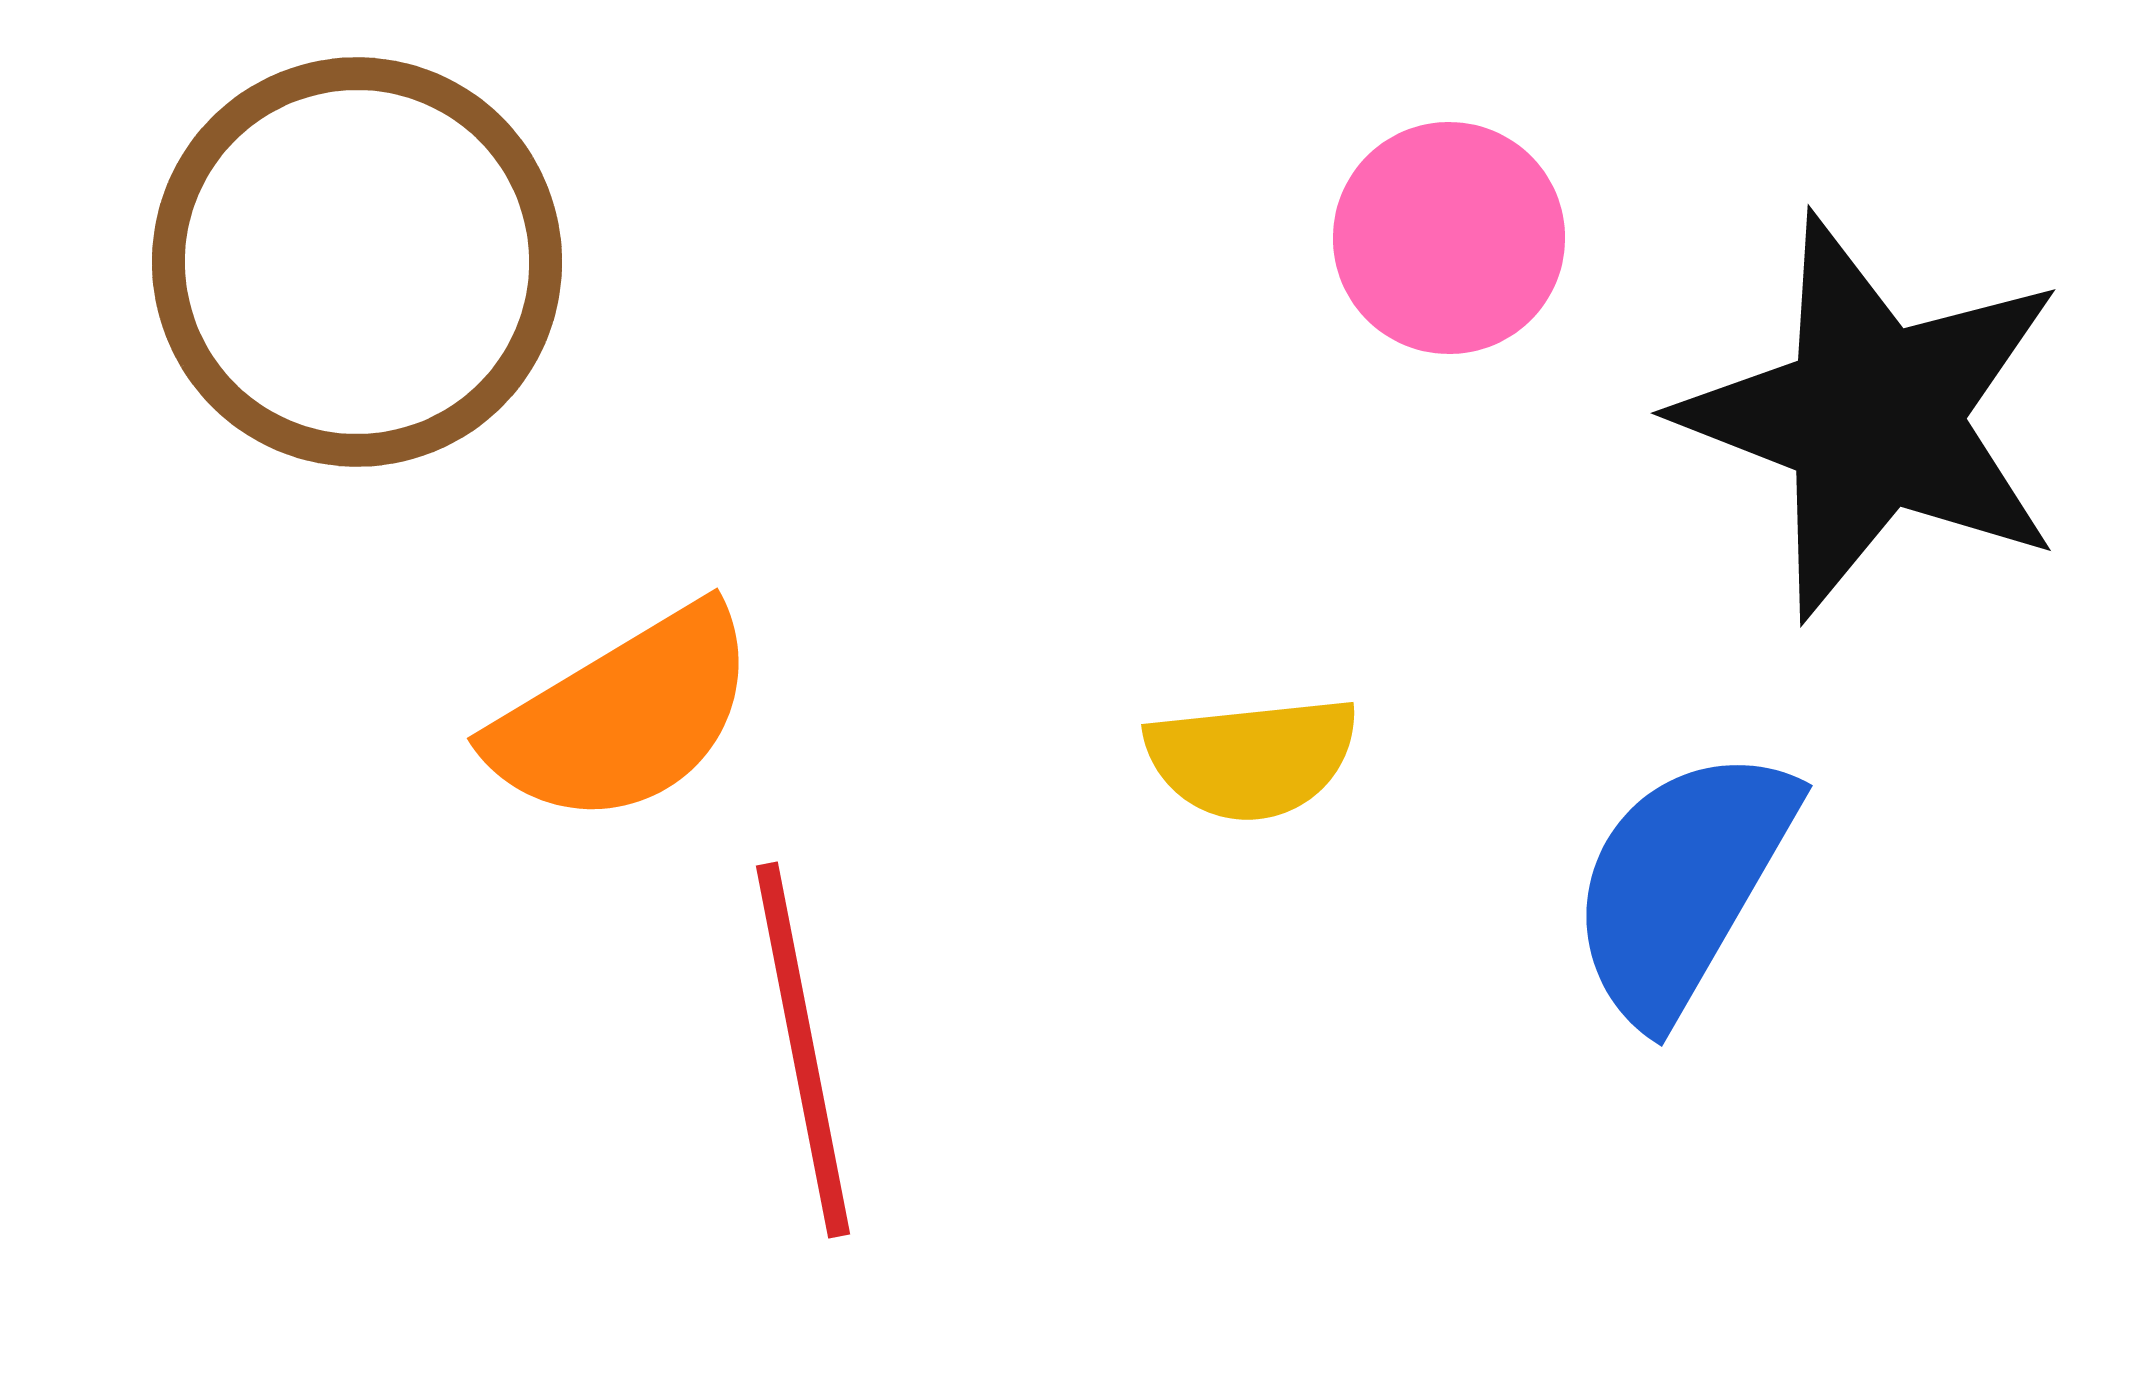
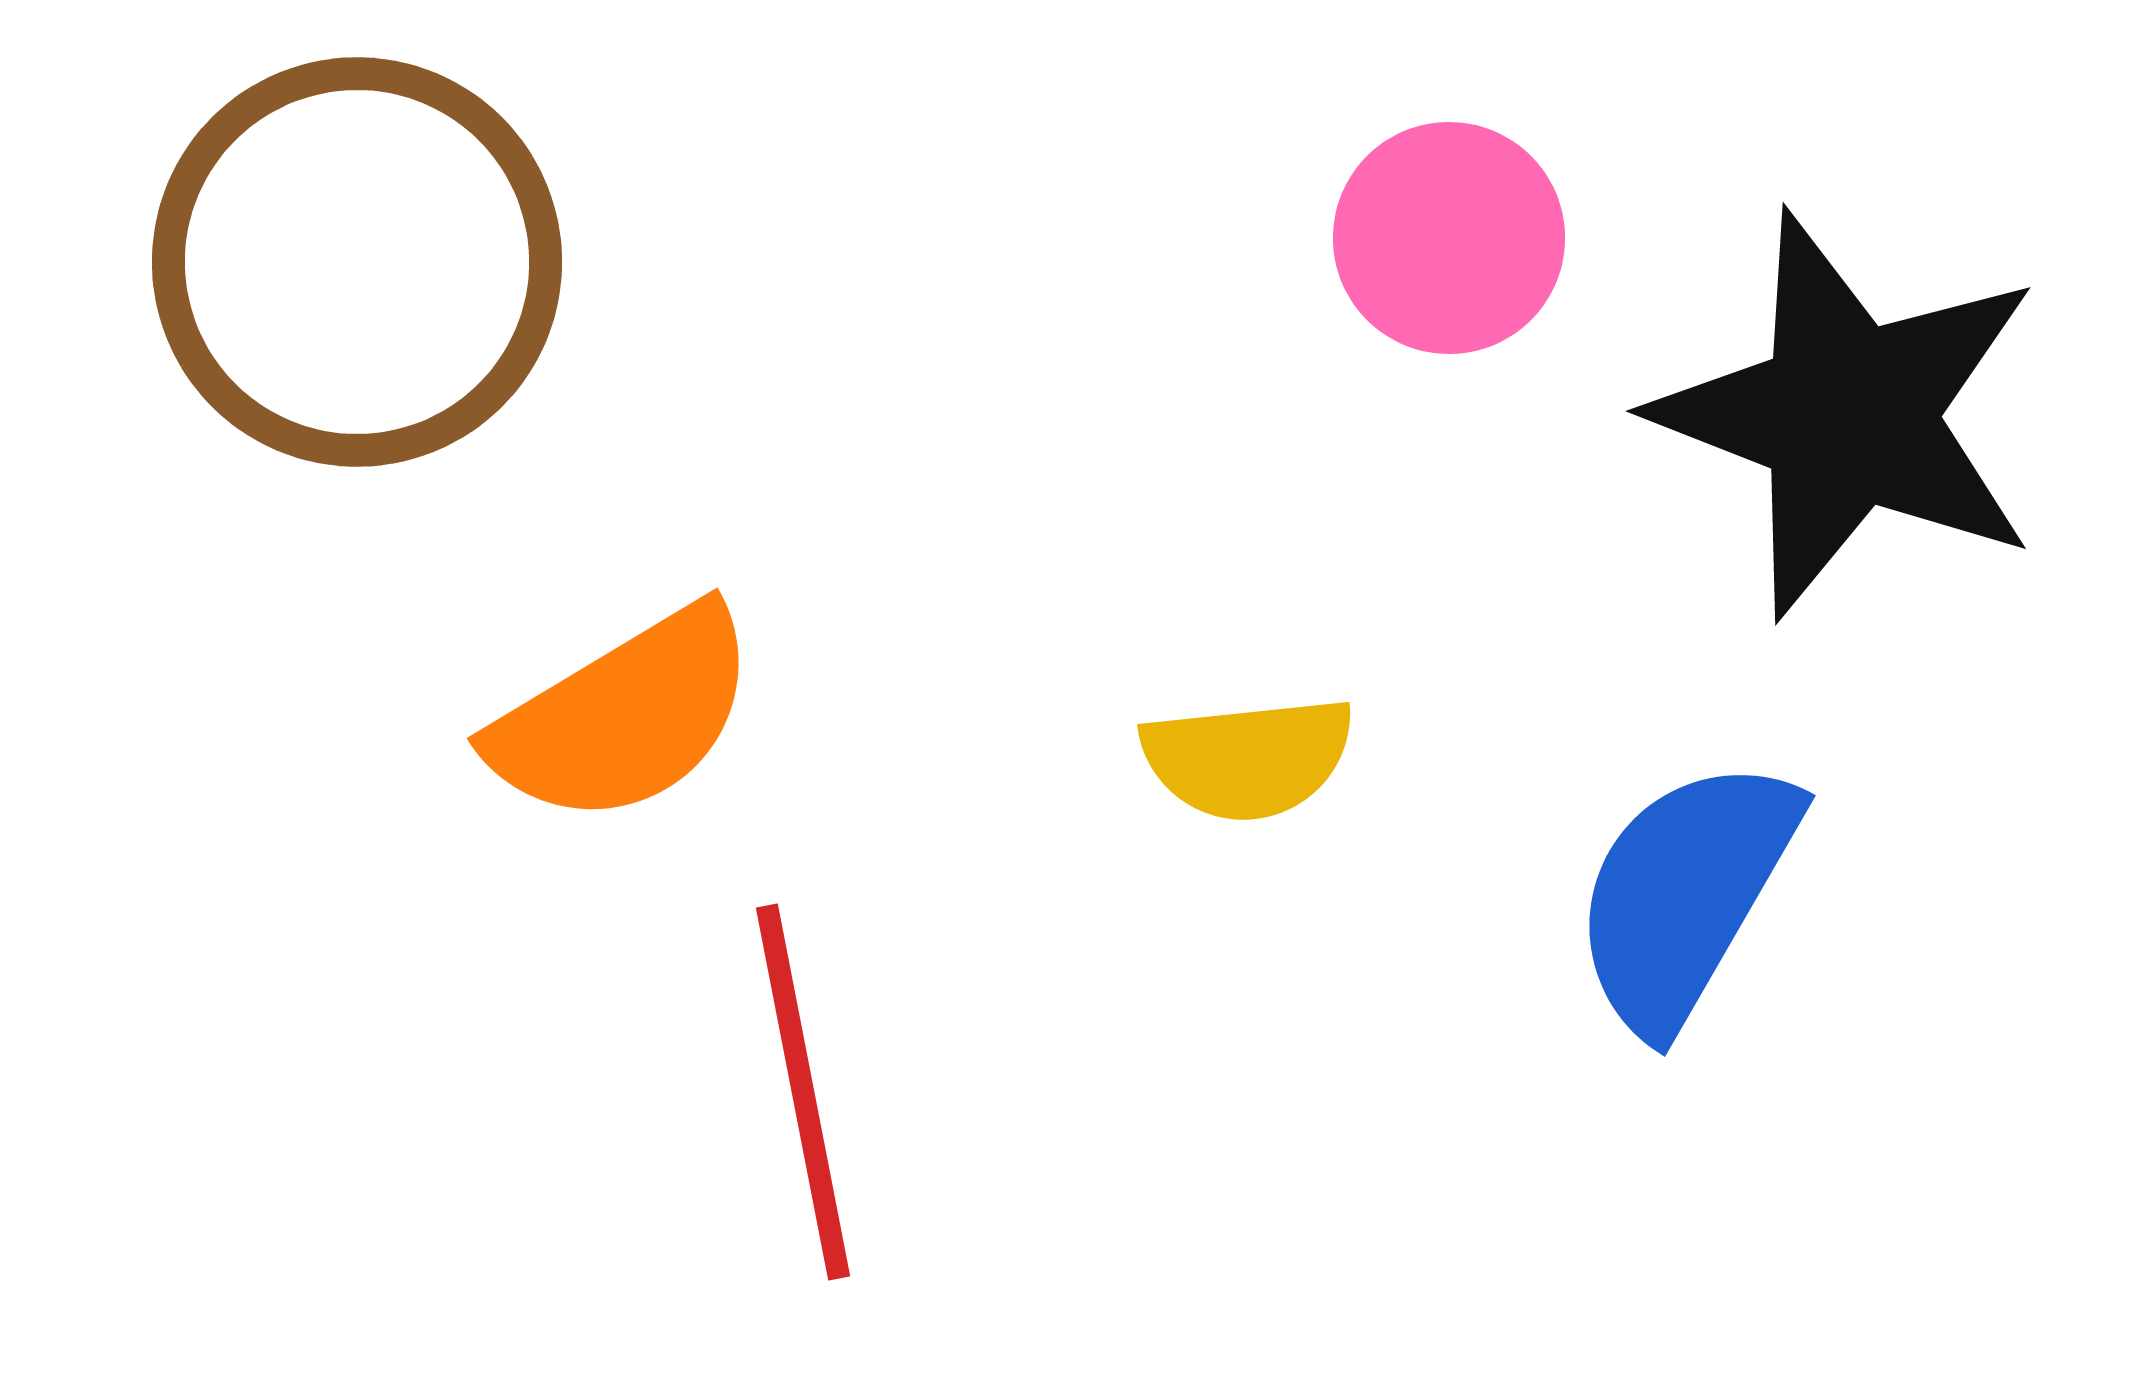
black star: moved 25 px left, 2 px up
yellow semicircle: moved 4 px left
blue semicircle: moved 3 px right, 10 px down
red line: moved 42 px down
